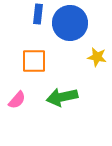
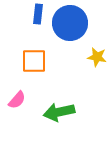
green arrow: moved 3 px left, 15 px down
